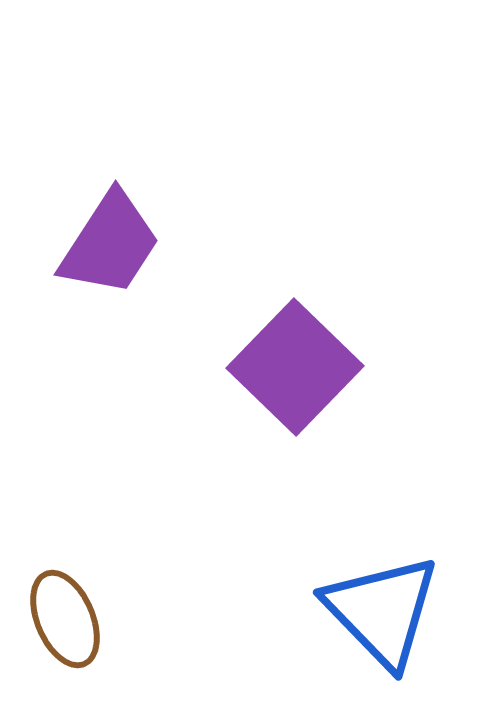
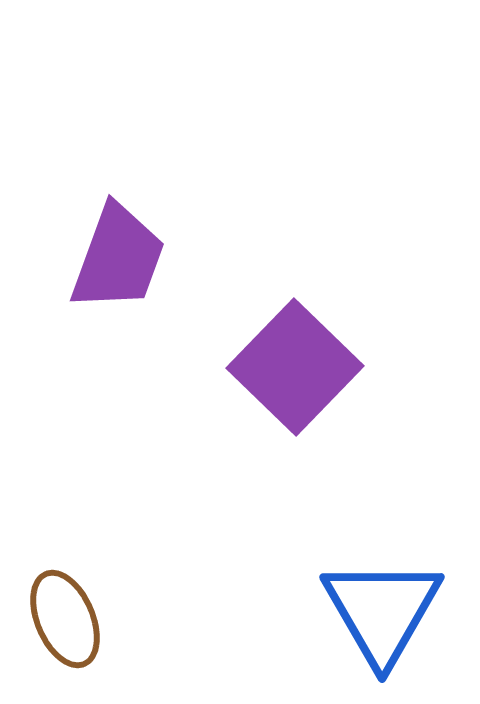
purple trapezoid: moved 8 px right, 14 px down; rotated 13 degrees counterclockwise
blue triangle: rotated 14 degrees clockwise
